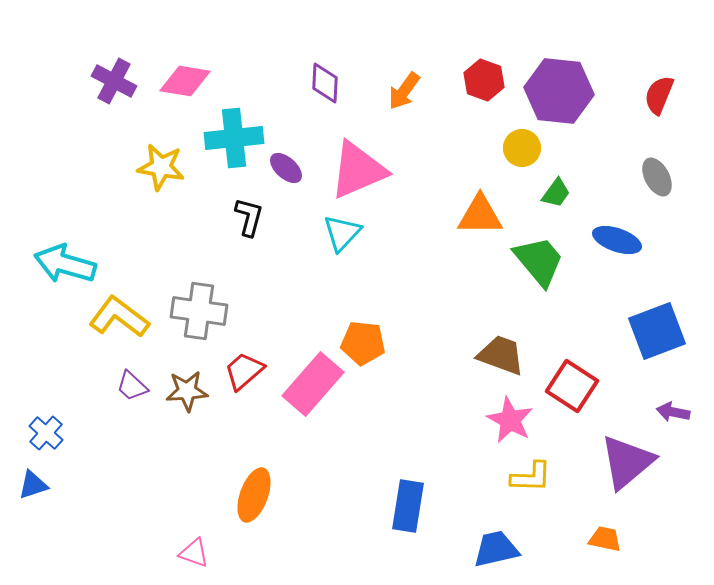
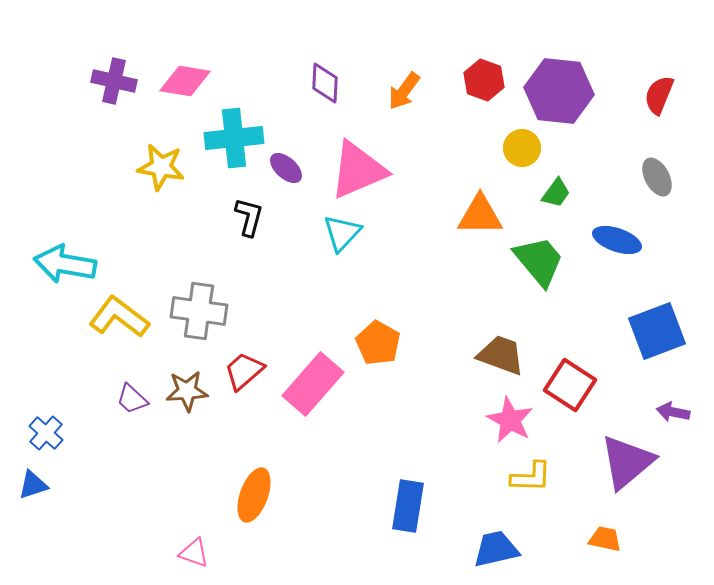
purple cross at (114, 81): rotated 15 degrees counterclockwise
cyan arrow at (65, 264): rotated 6 degrees counterclockwise
orange pentagon at (363, 343): moved 15 px right; rotated 24 degrees clockwise
purple trapezoid at (132, 386): moved 13 px down
red square at (572, 386): moved 2 px left, 1 px up
